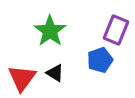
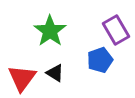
purple rectangle: rotated 52 degrees counterclockwise
